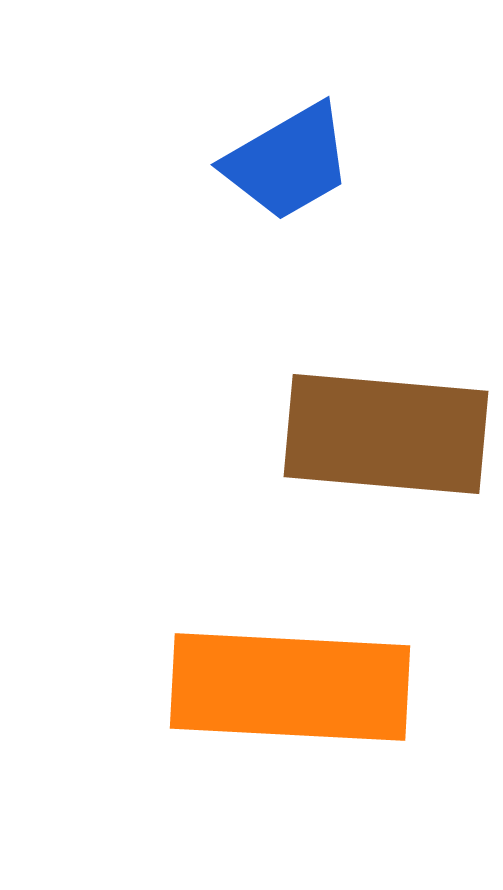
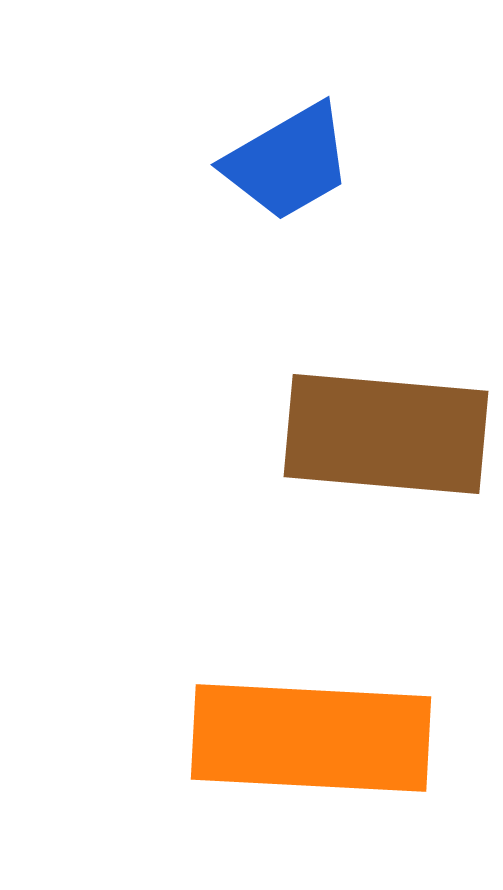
orange rectangle: moved 21 px right, 51 px down
